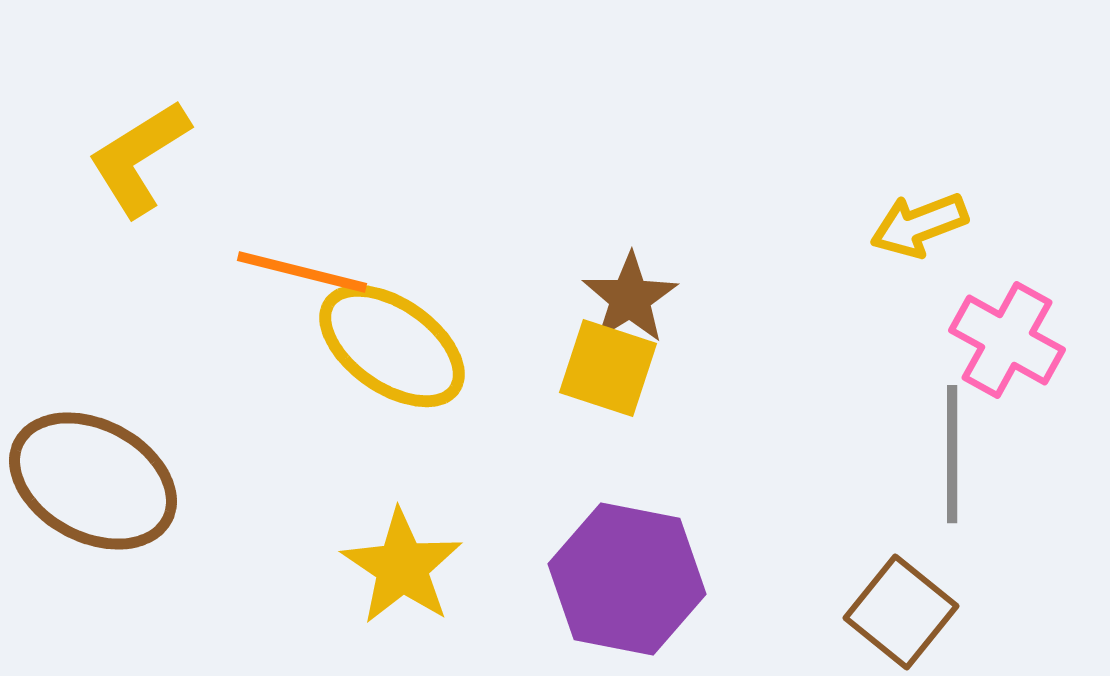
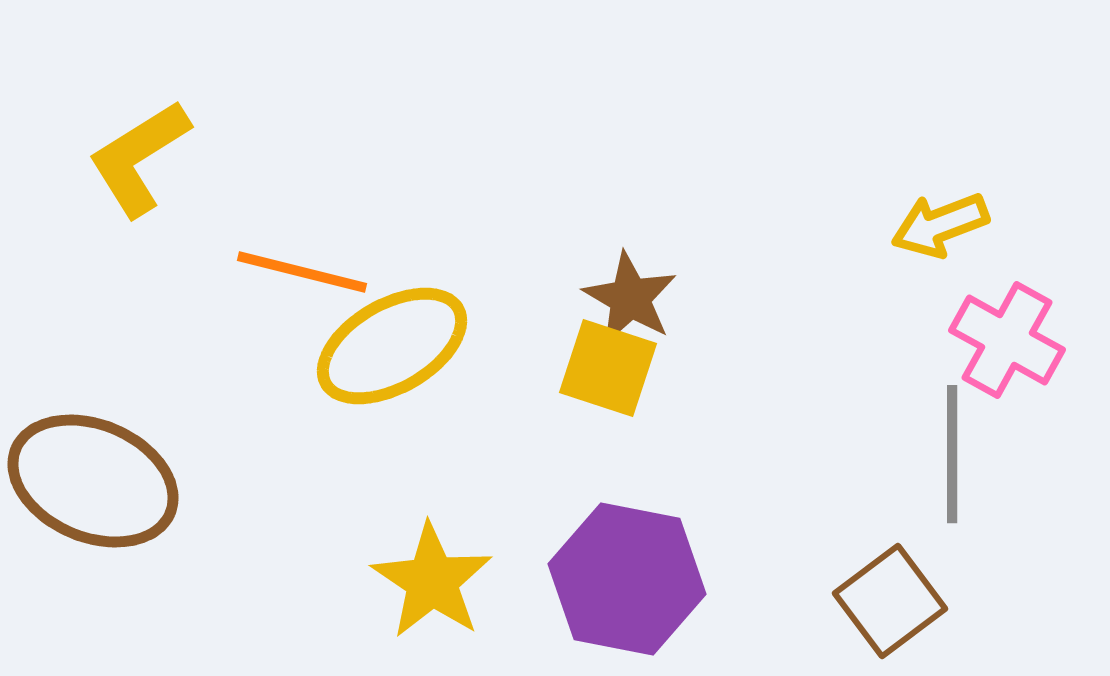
yellow arrow: moved 21 px right
brown star: rotated 10 degrees counterclockwise
yellow ellipse: rotated 65 degrees counterclockwise
brown ellipse: rotated 5 degrees counterclockwise
yellow star: moved 30 px right, 14 px down
brown square: moved 11 px left, 11 px up; rotated 14 degrees clockwise
